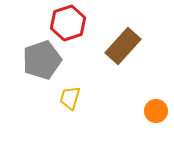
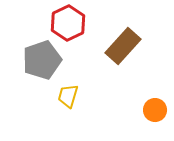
red hexagon: rotated 8 degrees counterclockwise
yellow trapezoid: moved 2 px left, 2 px up
orange circle: moved 1 px left, 1 px up
